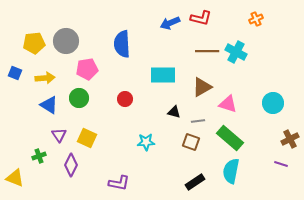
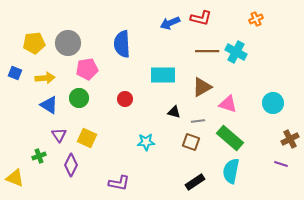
gray circle: moved 2 px right, 2 px down
